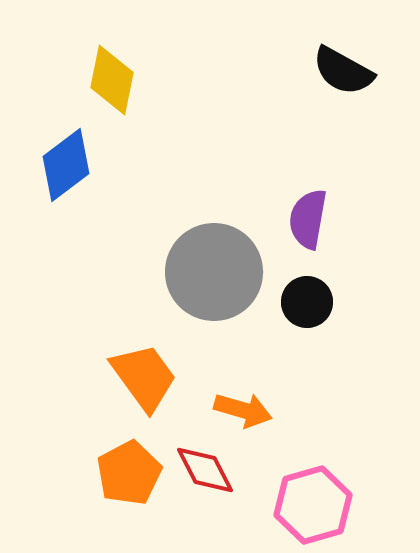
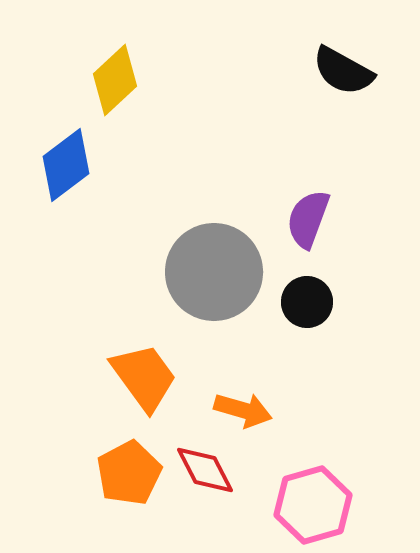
yellow diamond: moved 3 px right; rotated 36 degrees clockwise
purple semicircle: rotated 10 degrees clockwise
